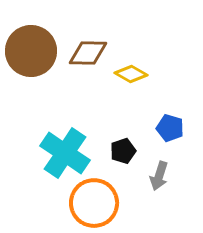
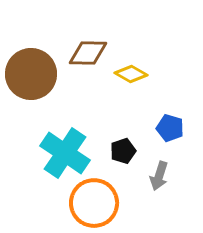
brown circle: moved 23 px down
